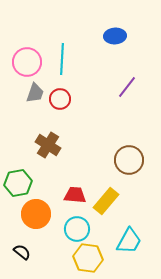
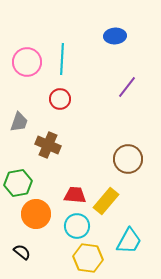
gray trapezoid: moved 16 px left, 29 px down
brown cross: rotated 10 degrees counterclockwise
brown circle: moved 1 px left, 1 px up
cyan circle: moved 3 px up
